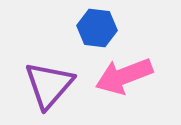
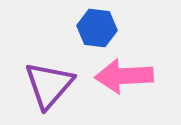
pink arrow: rotated 18 degrees clockwise
